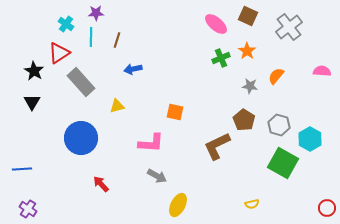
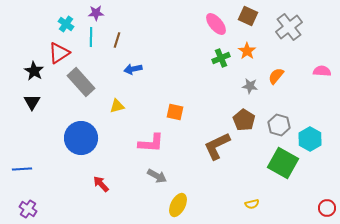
pink ellipse: rotated 10 degrees clockwise
